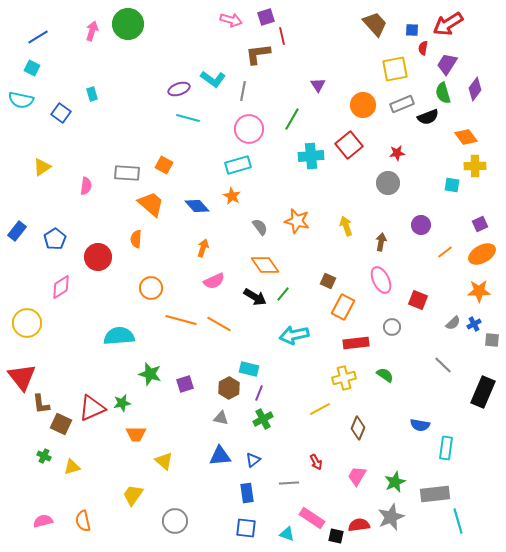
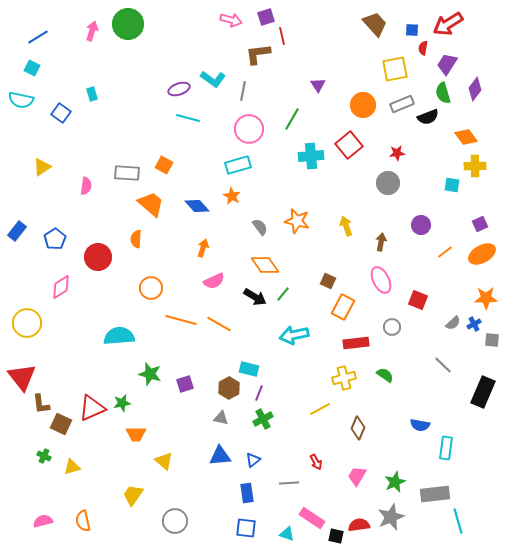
orange star at (479, 291): moved 7 px right, 7 px down
